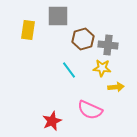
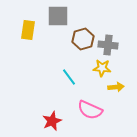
cyan line: moved 7 px down
